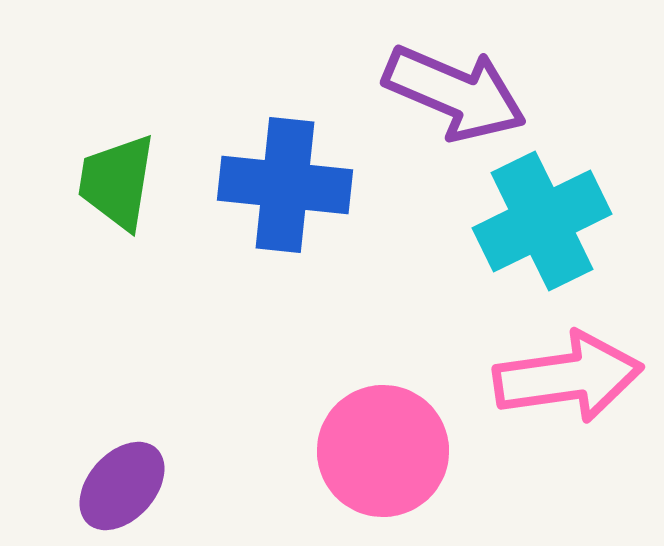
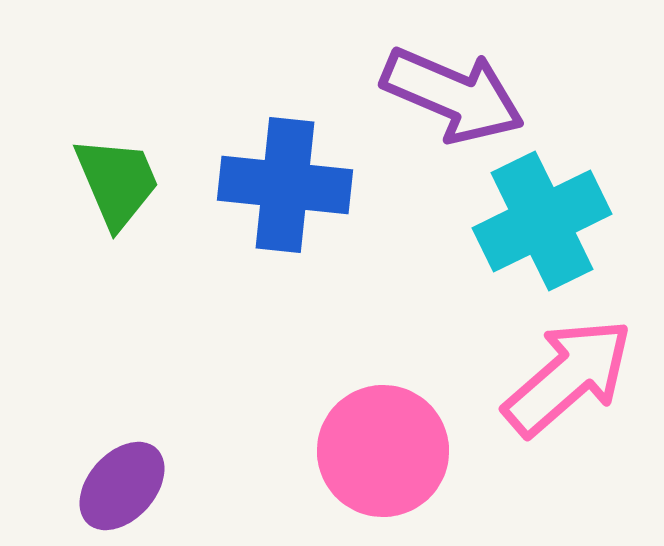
purple arrow: moved 2 px left, 2 px down
green trapezoid: rotated 148 degrees clockwise
pink arrow: rotated 33 degrees counterclockwise
